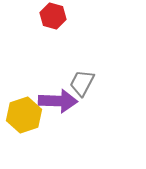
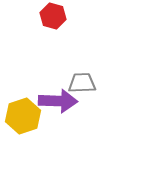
gray trapezoid: rotated 60 degrees clockwise
yellow hexagon: moved 1 px left, 1 px down
